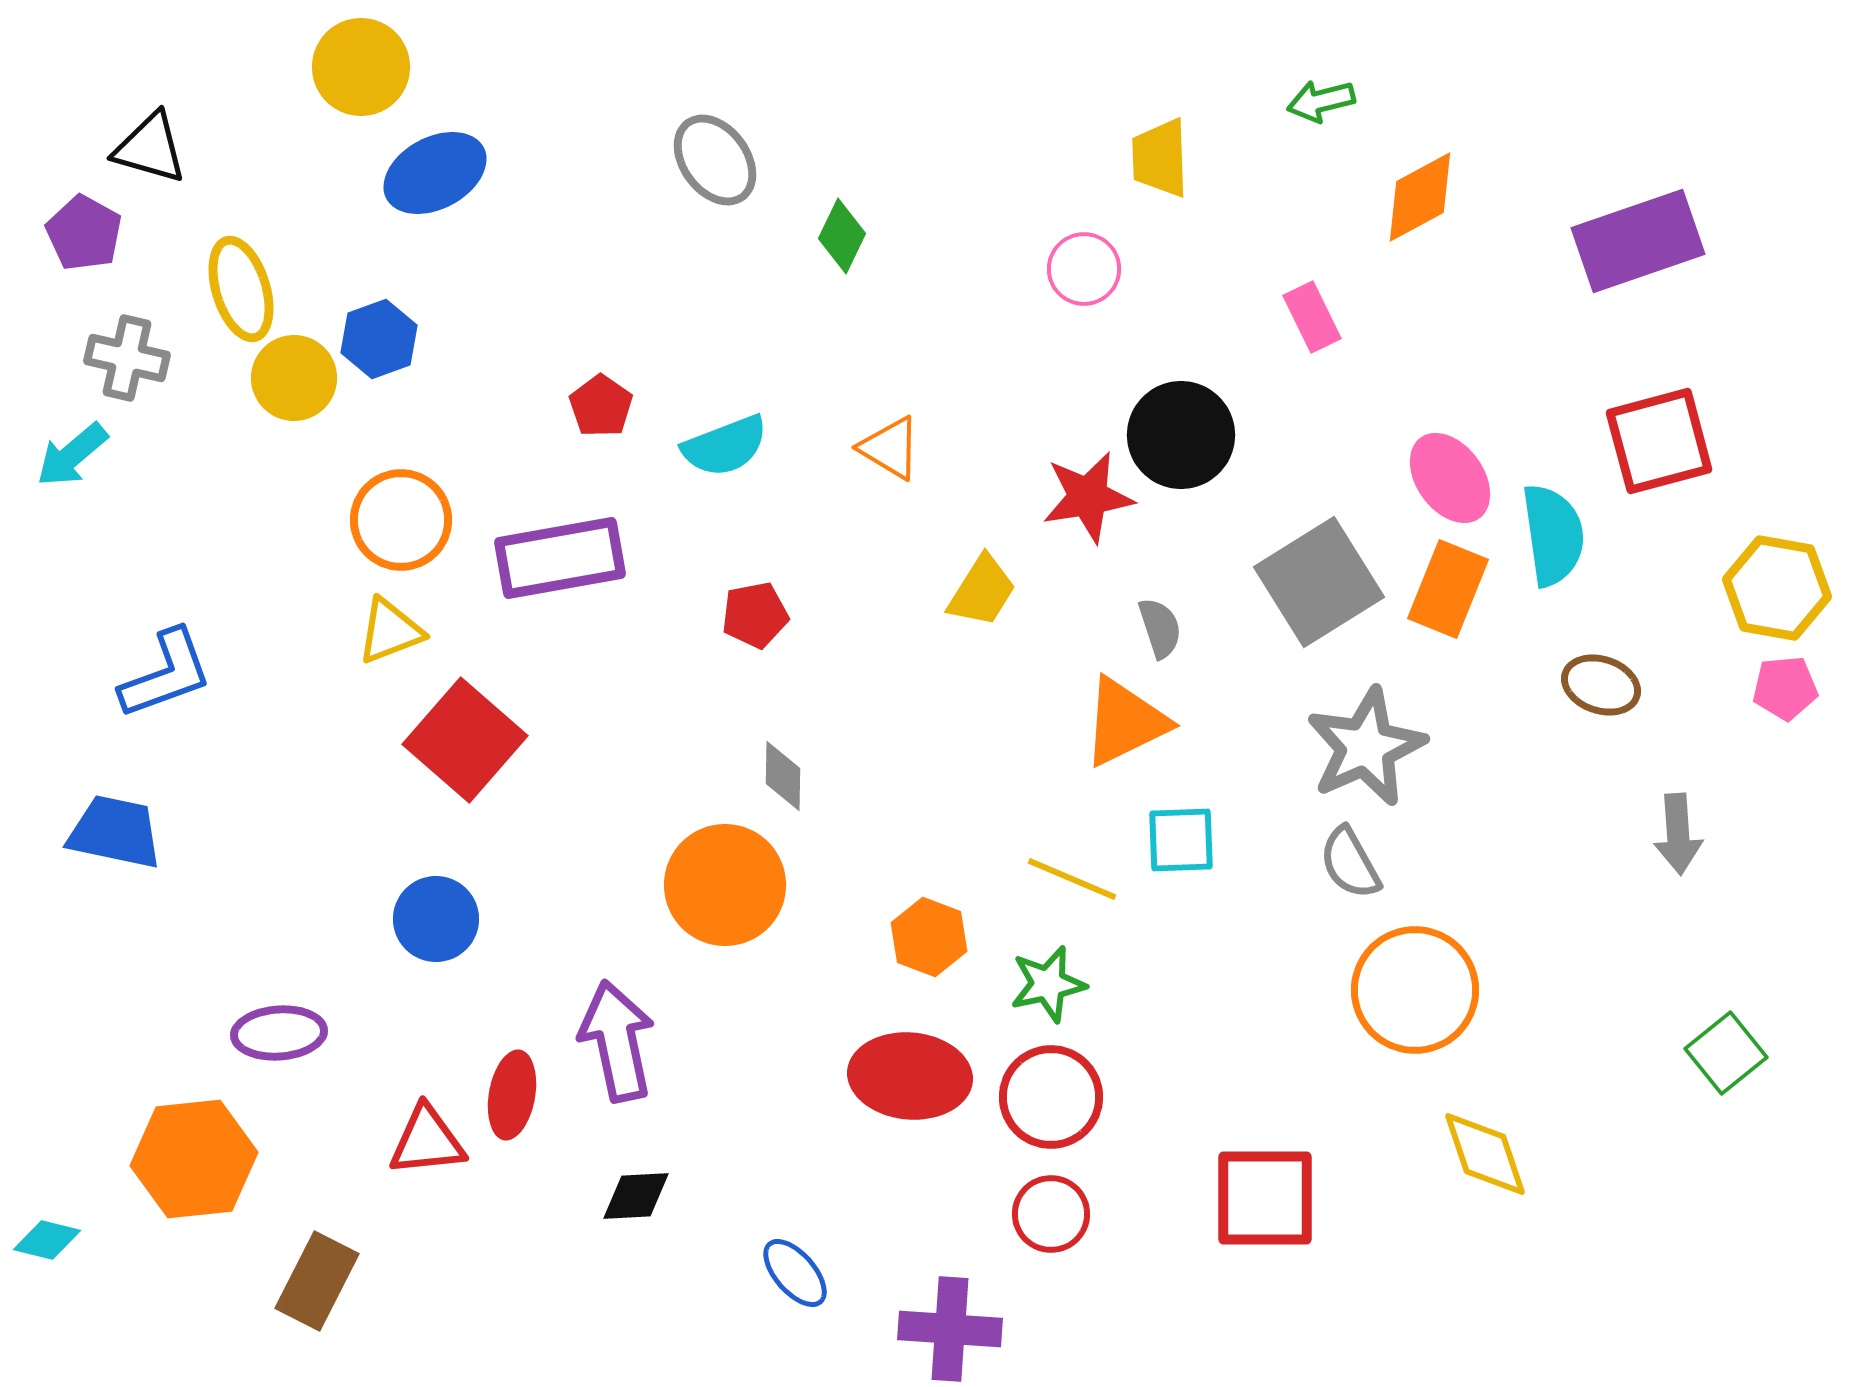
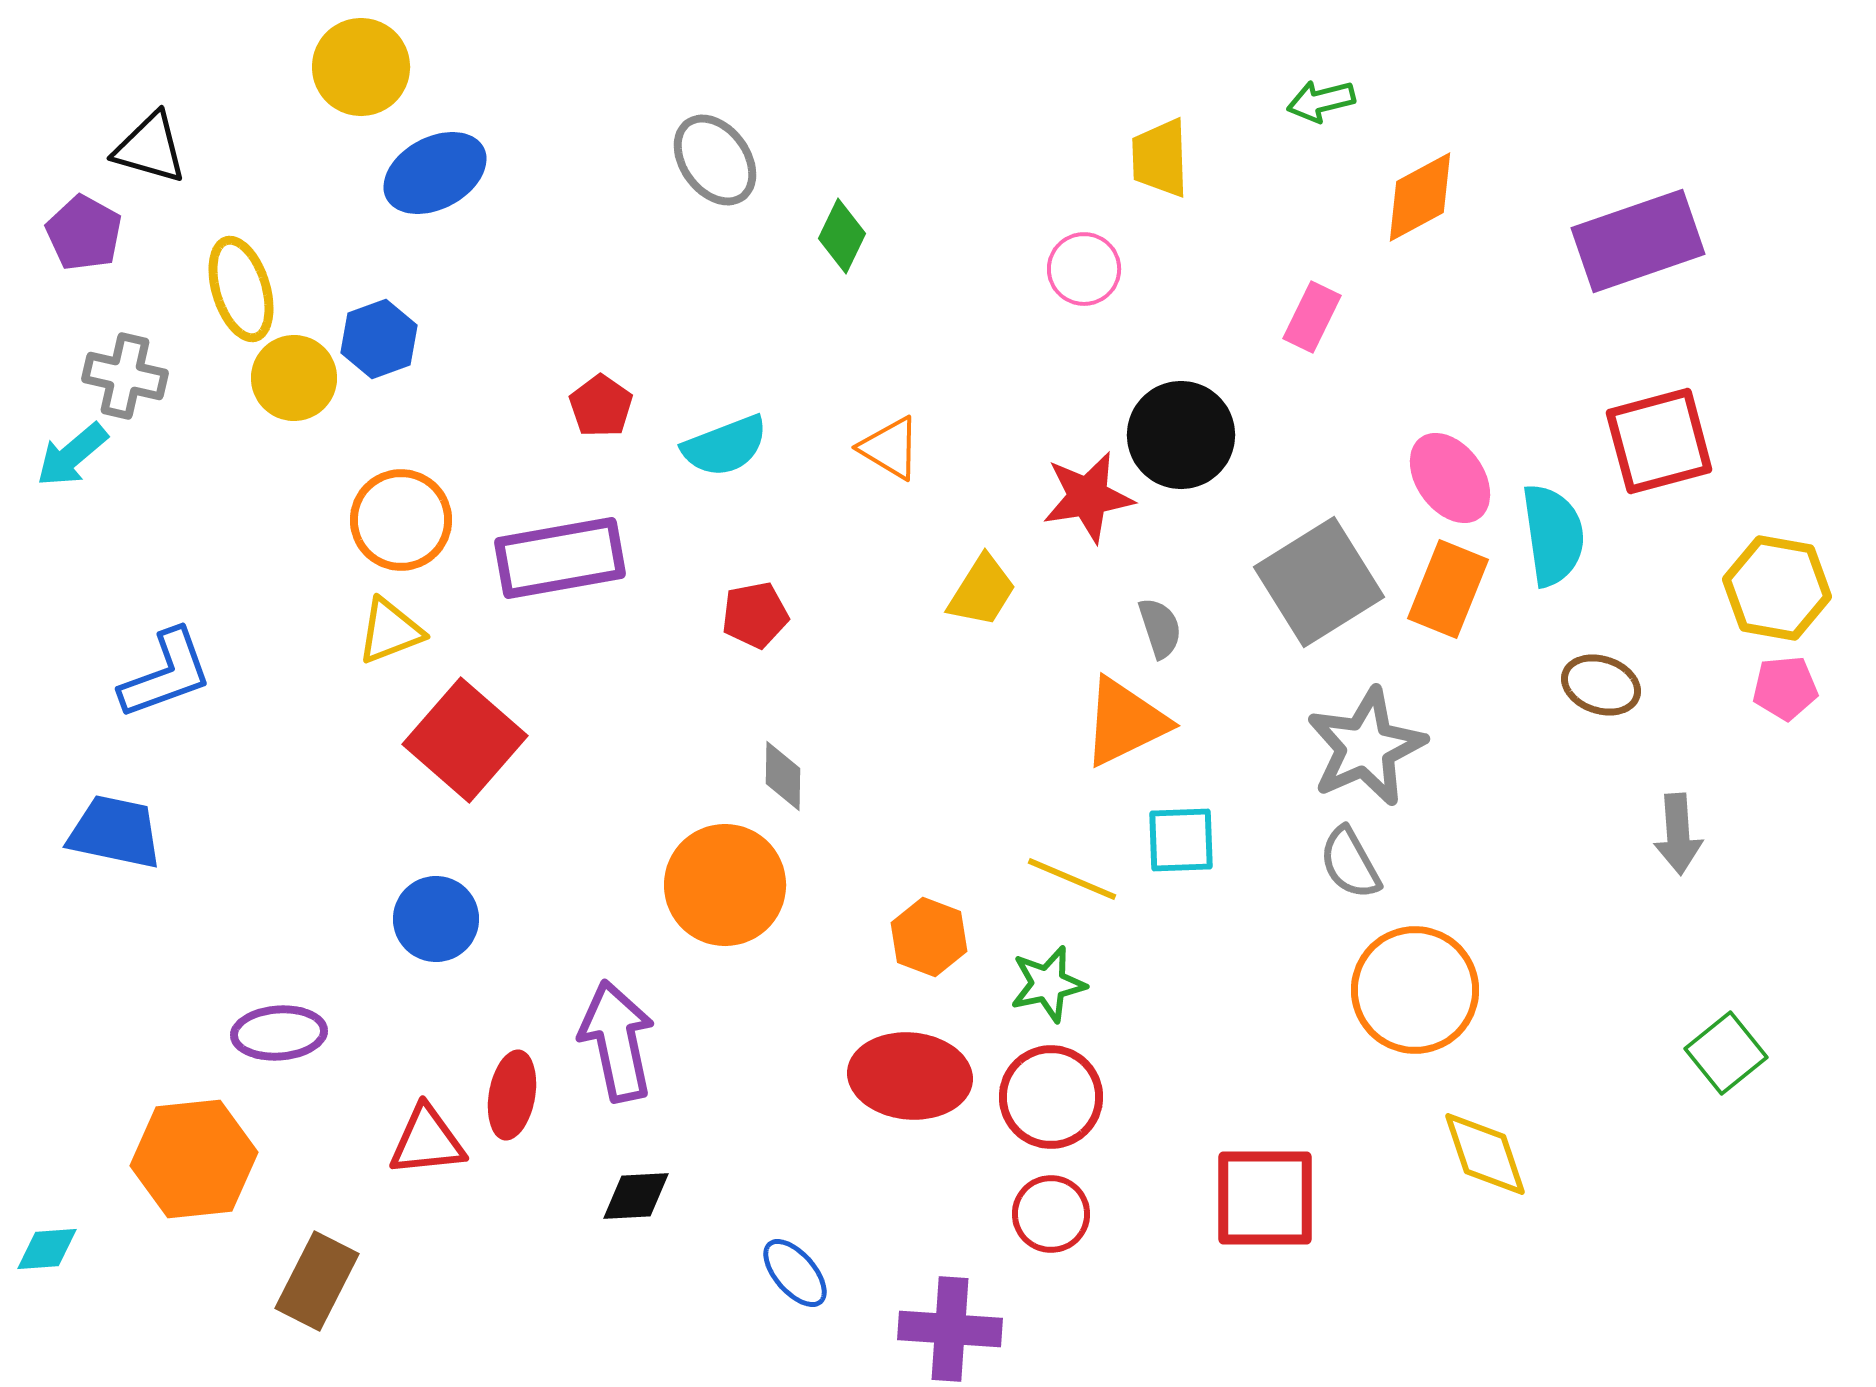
pink rectangle at (1312, 317): rotated 52 degrees clockwise
gray cross at (127, 358): moved 2 px left, 18 px down
cyan diamond at (47, 1240): moved 9 px down; rotated 18 degrees counterclockwise
